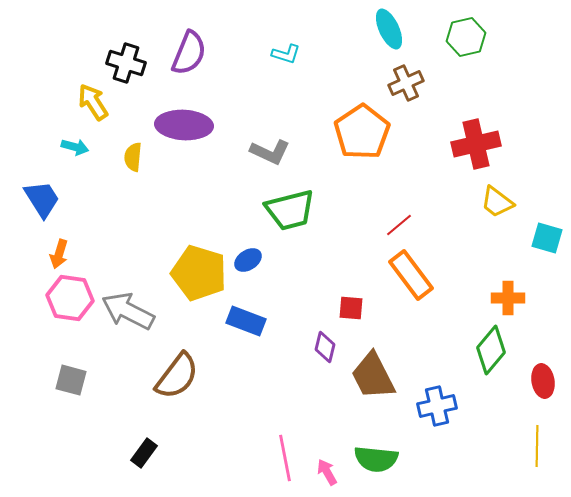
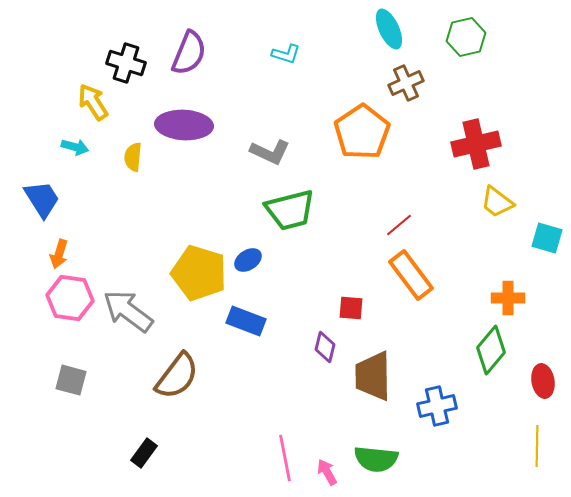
gray arrow: rotated 10 degrees clockwise
brown trapezoid: rotated 26 degrees clockwise
